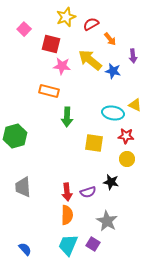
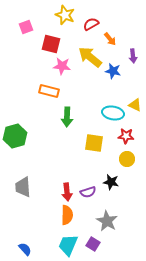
yellow star: moved 1 px left, 2 px up; rotated 30 degrees counterclockwise
pink square: moved 2 px right, 2 px up; rotated 24 degrees clockwise
yellow arrow: moved 3 px up
